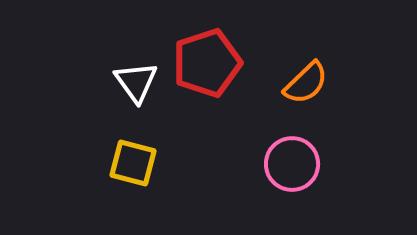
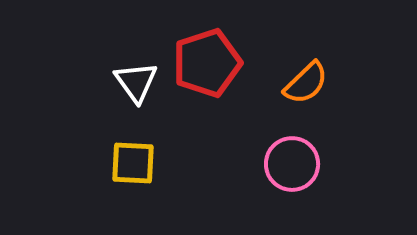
yellow square: rotated 12 degrees counterclockwise
